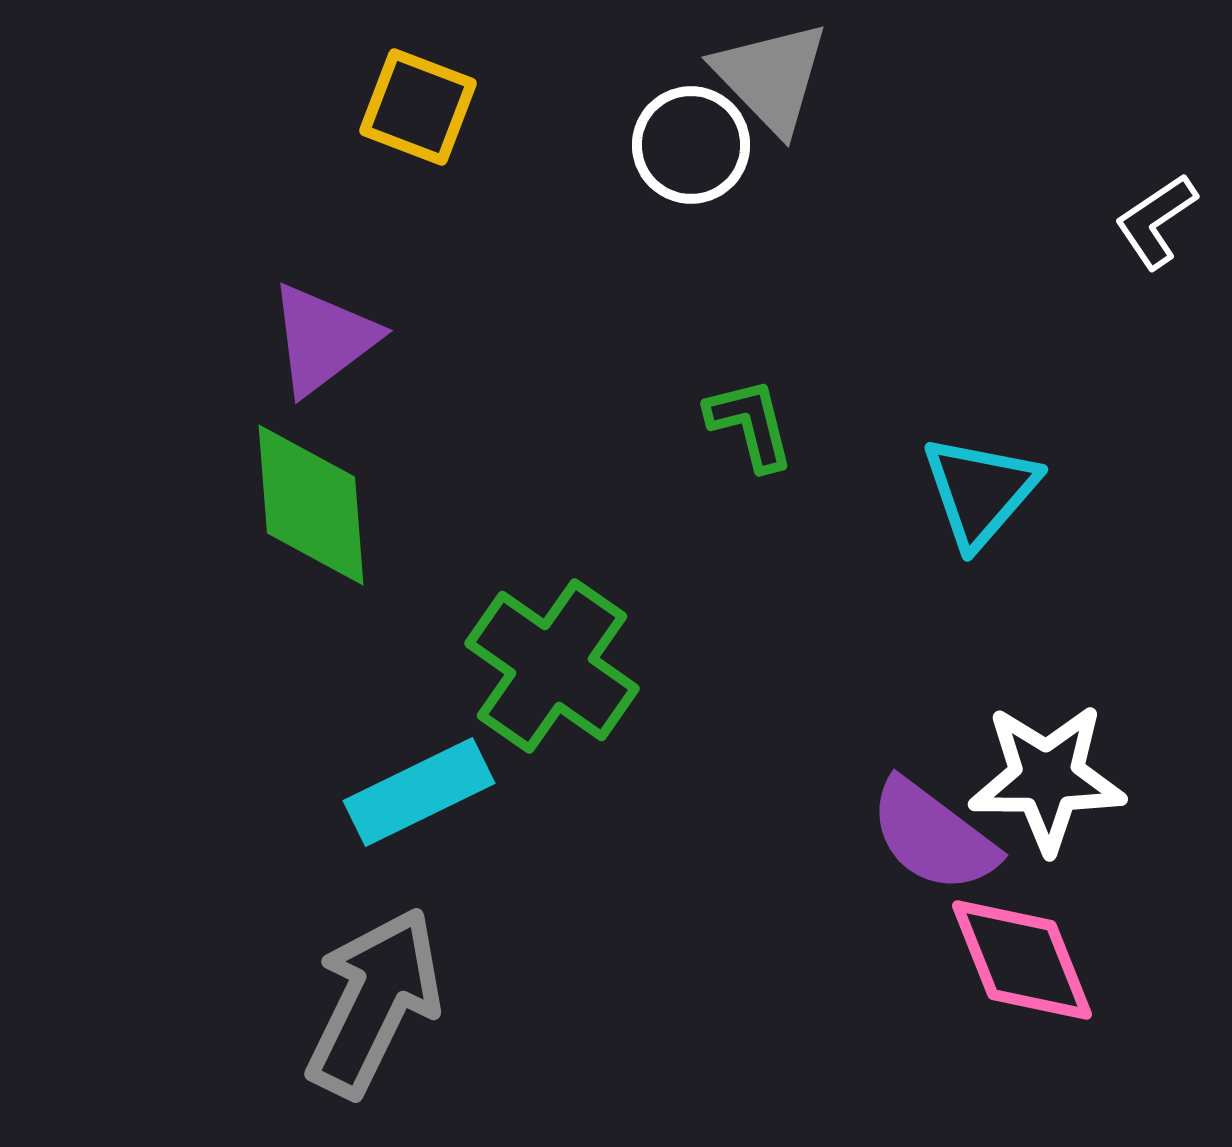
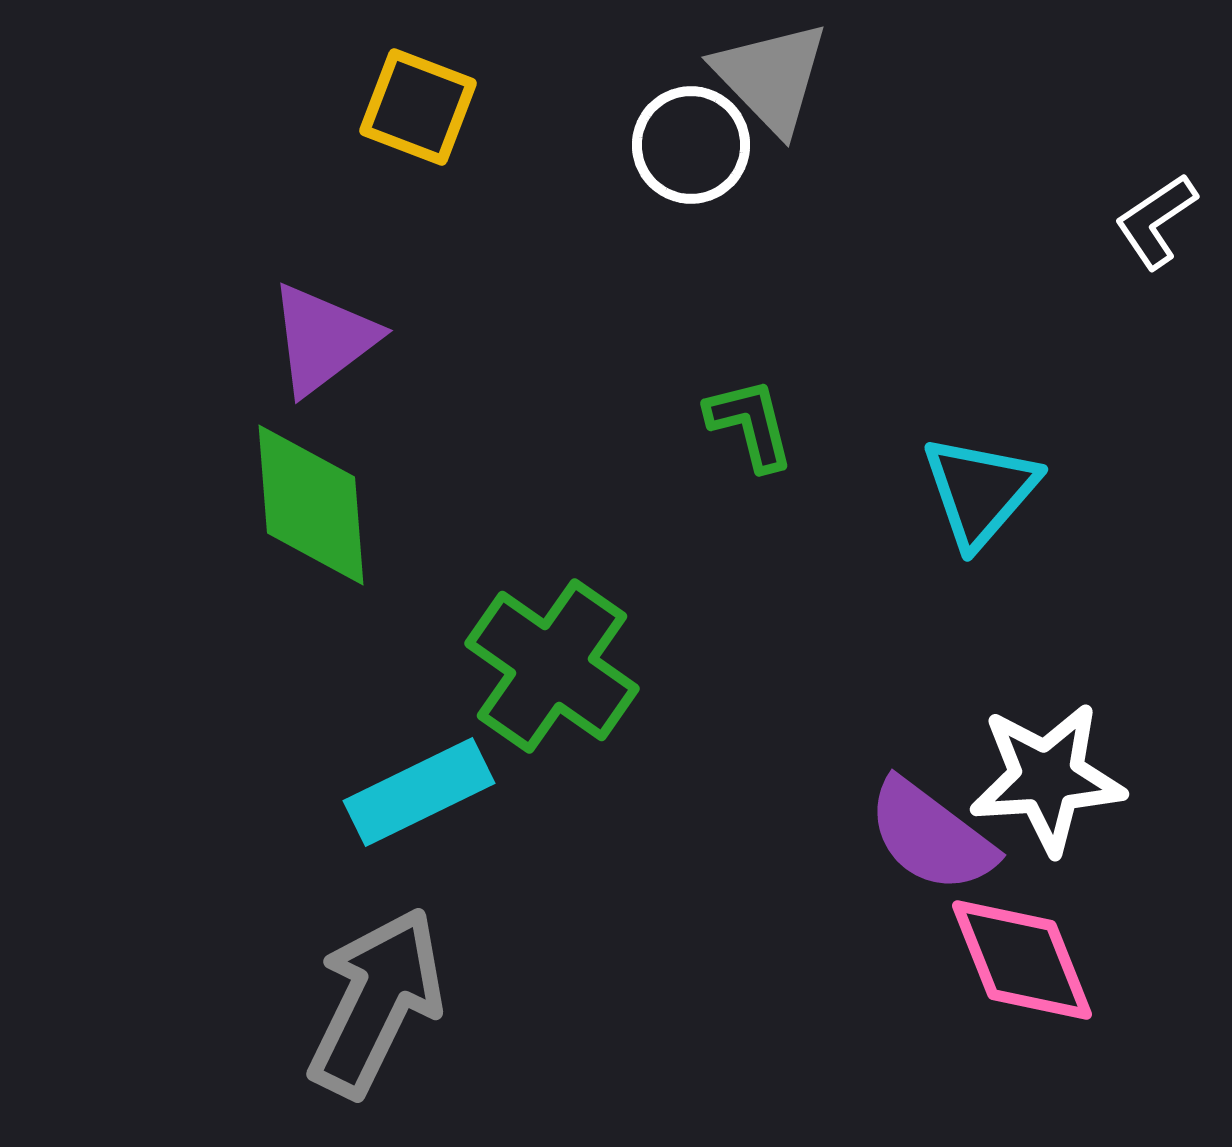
white star: rotated 4 degrees counterclockwise
purple semicircle: moved 2 px left
gray arrow: moved 2 px right
